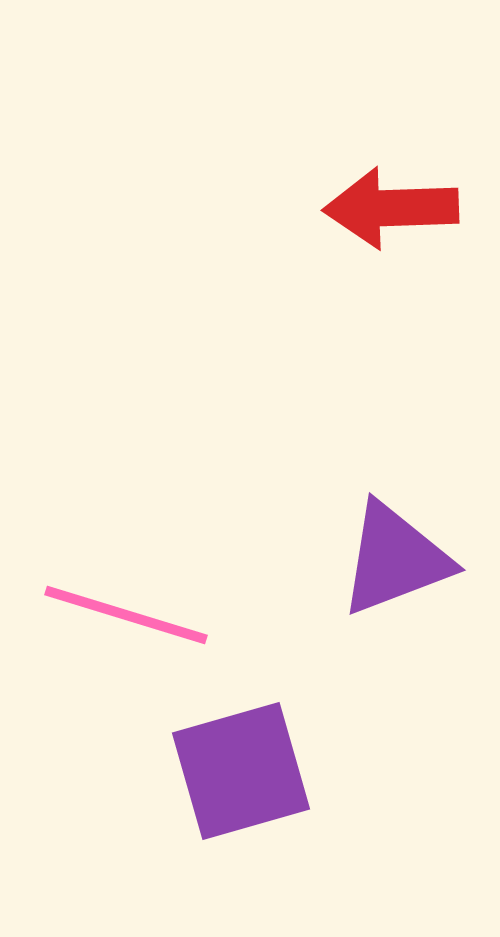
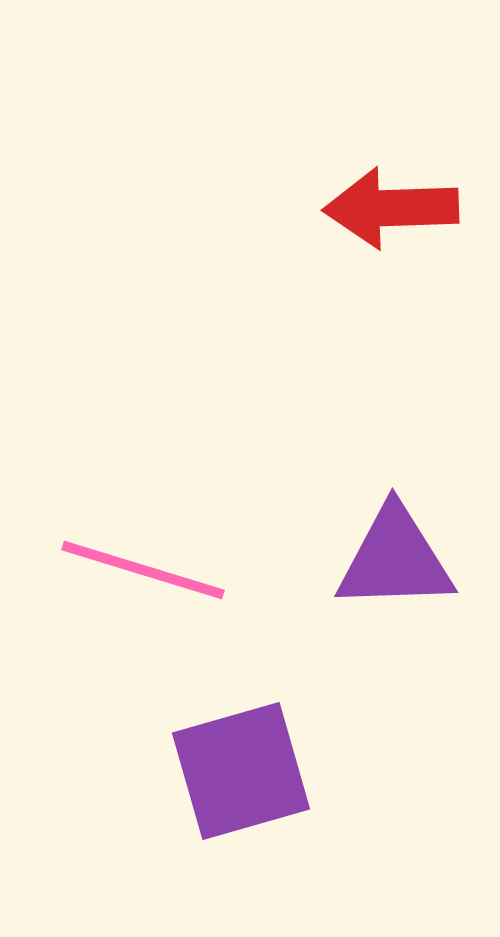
purple triangle: rotated 19 degrees clockwise
pink line: moved 17 px right, 45 px up
